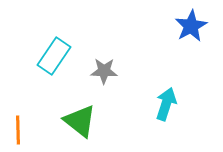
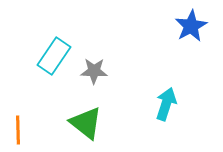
gray star: moved 10 px left
green triangle: moved 6 px right, 2 px down
